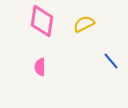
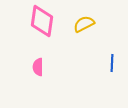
blue line: moved 1 px right, 2 px down; rotated 42 degrees clockwise
pink semicircle: moved 2 px left
